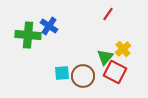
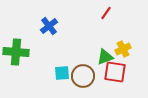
red line: moved 2 px left, 1 px up
blue cross: rotated 18 degrees clockwise
green cross: moved 12 px left, 17 px down
yellow cross: rotated 14 degrees clockwise
green triangle: rotated 30 degrees clockwise
red square: rotated 20 degrees counterclockwise
